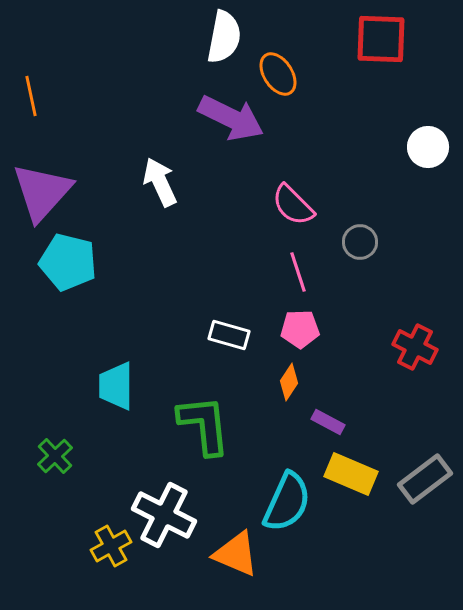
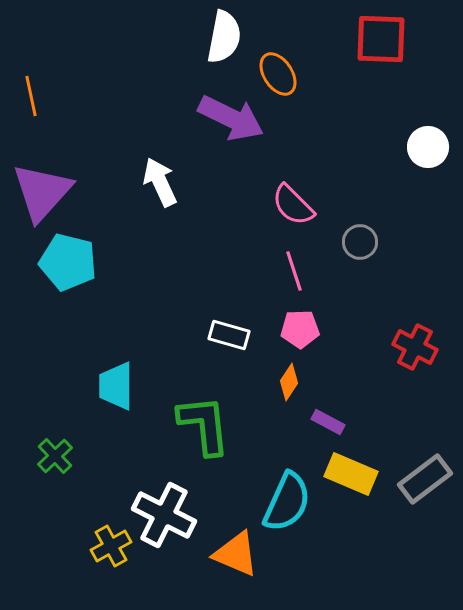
pink line: moved 4 px left, 1 px up
